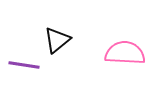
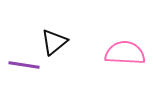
black triangle: moved 3 px left, 2 px down
